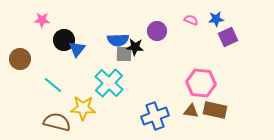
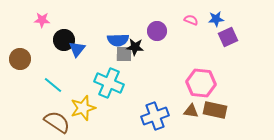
cyan cross: rotated 20 degrees counterclockwise
yellow star: rotated 20 degrees counterclockwise
brown semicircle: rotated 20 degrees clockwise
